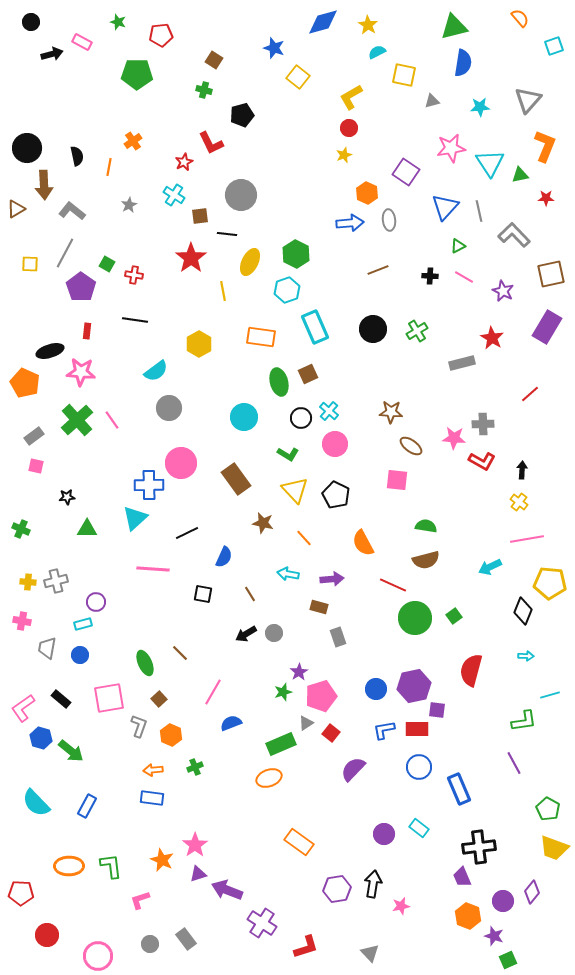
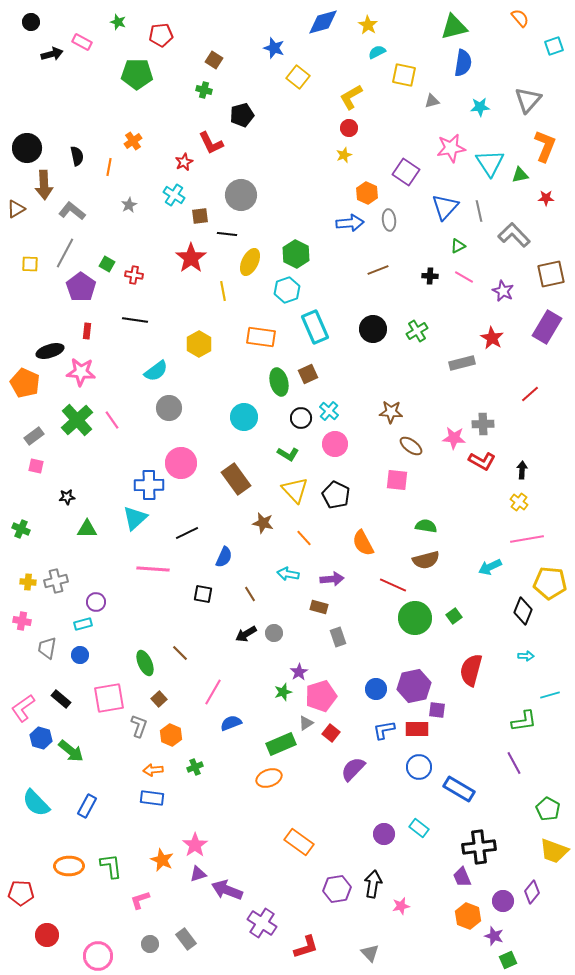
blue rectangle at (459, 789): rotated 36 degrees counterclockwise
yellow trapezoid at (554, 848): moved 3 px down
